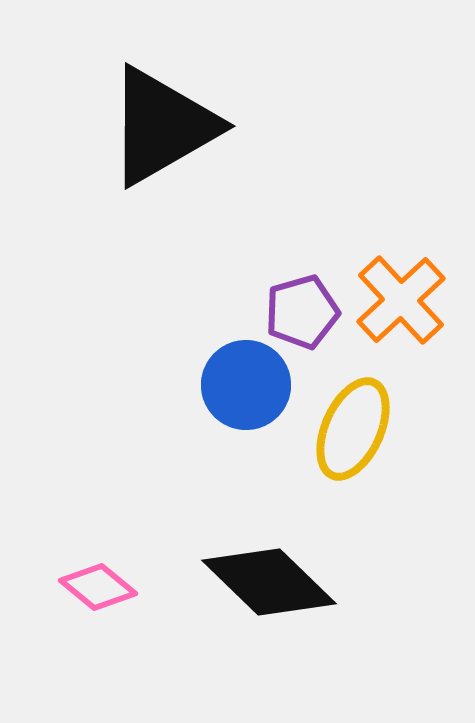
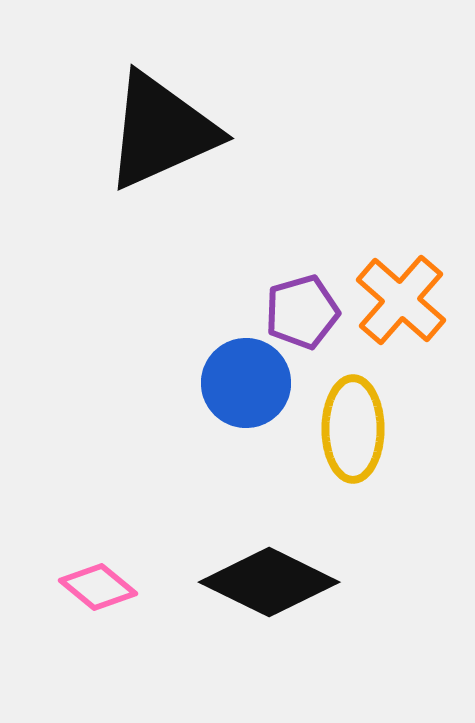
black triangle: moved 1 px left, 5 px down; rotated 6 degrees clockwise
orange cross: rotated 6 degrees counterclockwise
blue circle: moved 2 px up
yellow ellipse: rotated 24 degrees counterclockwise
black diamond: rotated 18 degrees counterclockwise
